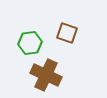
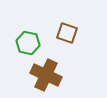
green hexagon: moved 2 px left; rotated 20 degrees clockwise
